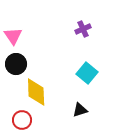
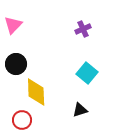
pink triangle: moved 11 px up; rotated 18 degrees clockwise
